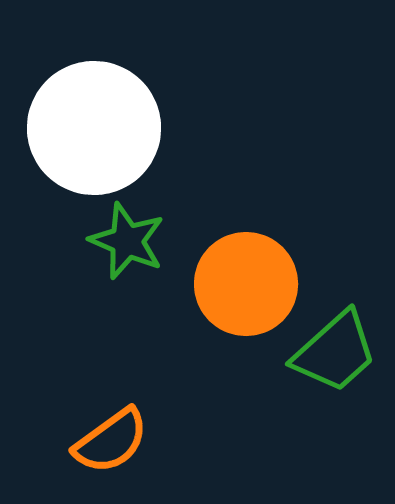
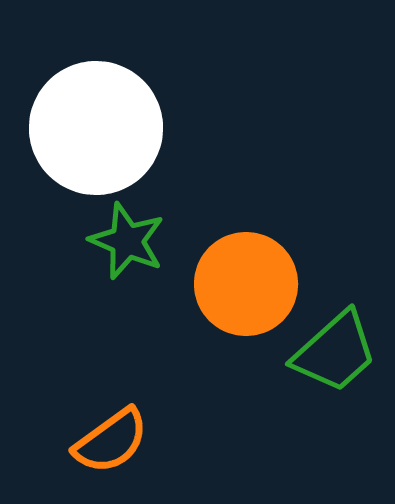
white circle: moved 2 px right
